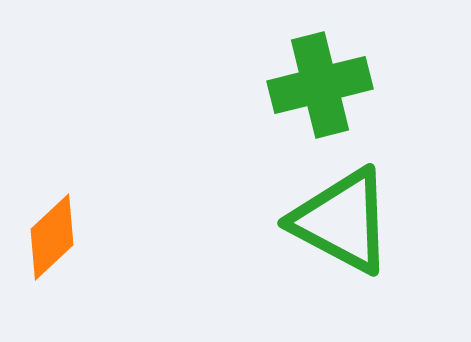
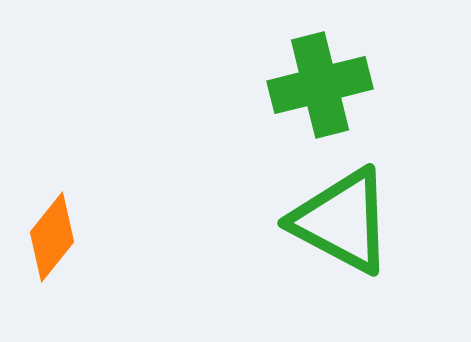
orange diamond: rotated 8 degrees counterclockwise
